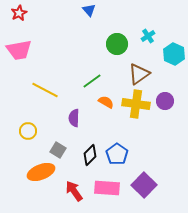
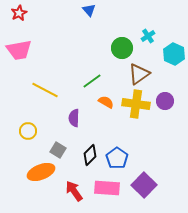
green circle: moved 5 px right, 4 px down
blue pentagon: moved 4 px down
